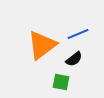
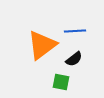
blue line: moved 3 px left, 3 px up; rotated 20 degrees clockwise
